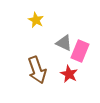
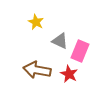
yellow star: moved 2 px down
gray triangle: moved 4 px left, 2 px up
brown arrow: rotated 120 degrees clockwise
